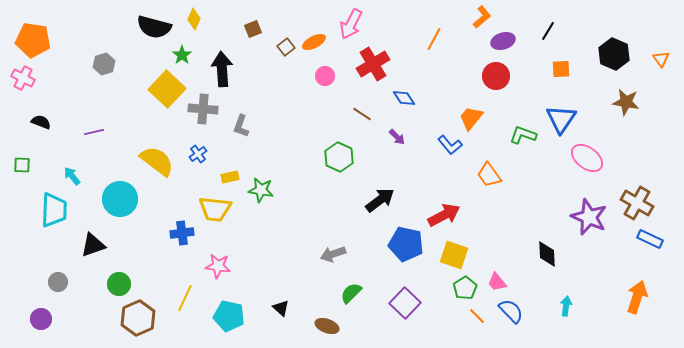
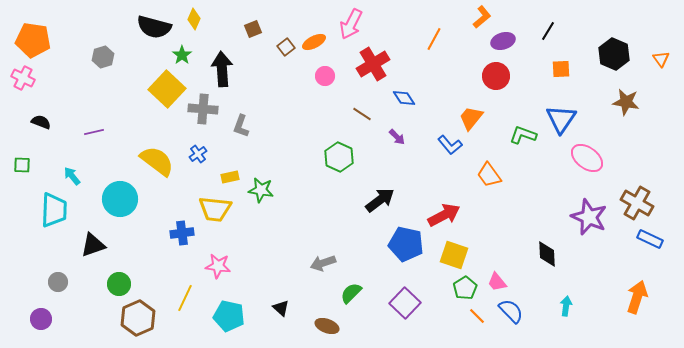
gray hexagon at (104, 64): moved 1 px left, 7 px up
gray arrow at (333, 254): moved 10 px left, 9 px down
